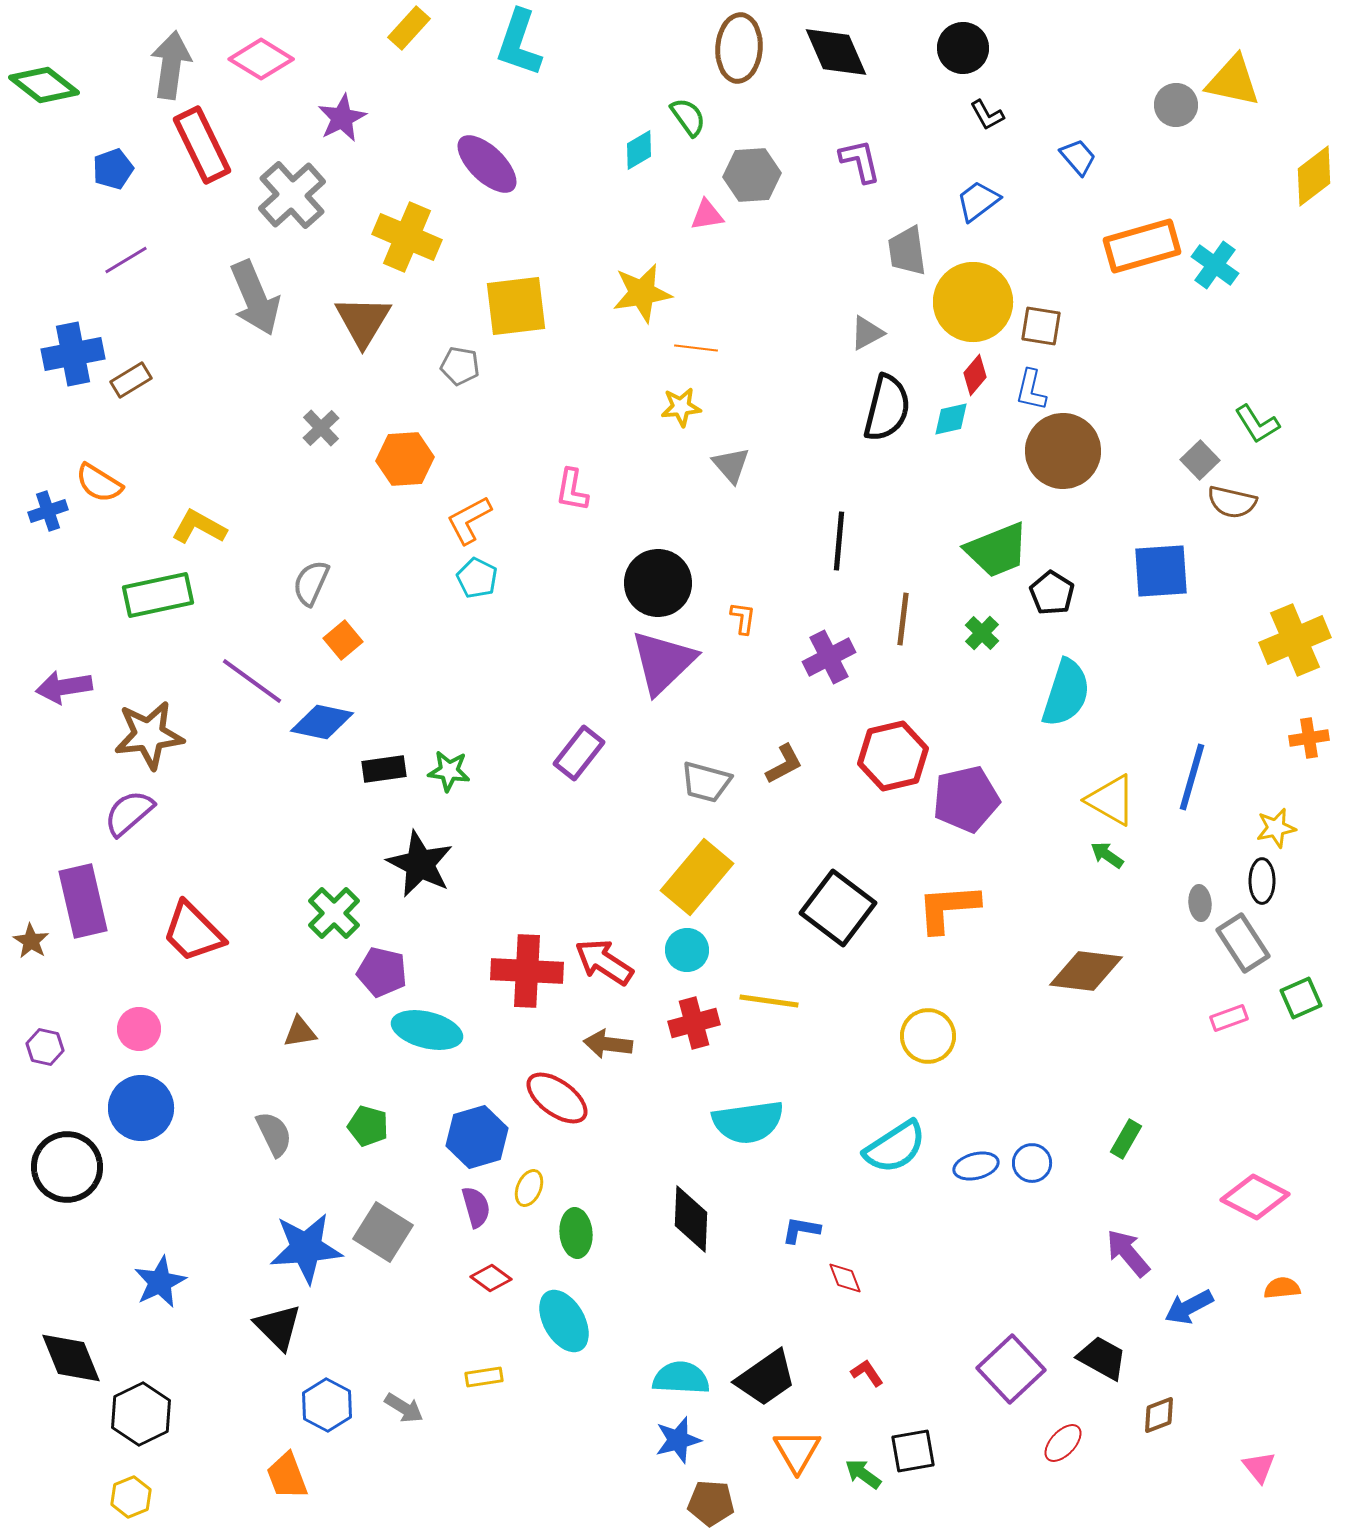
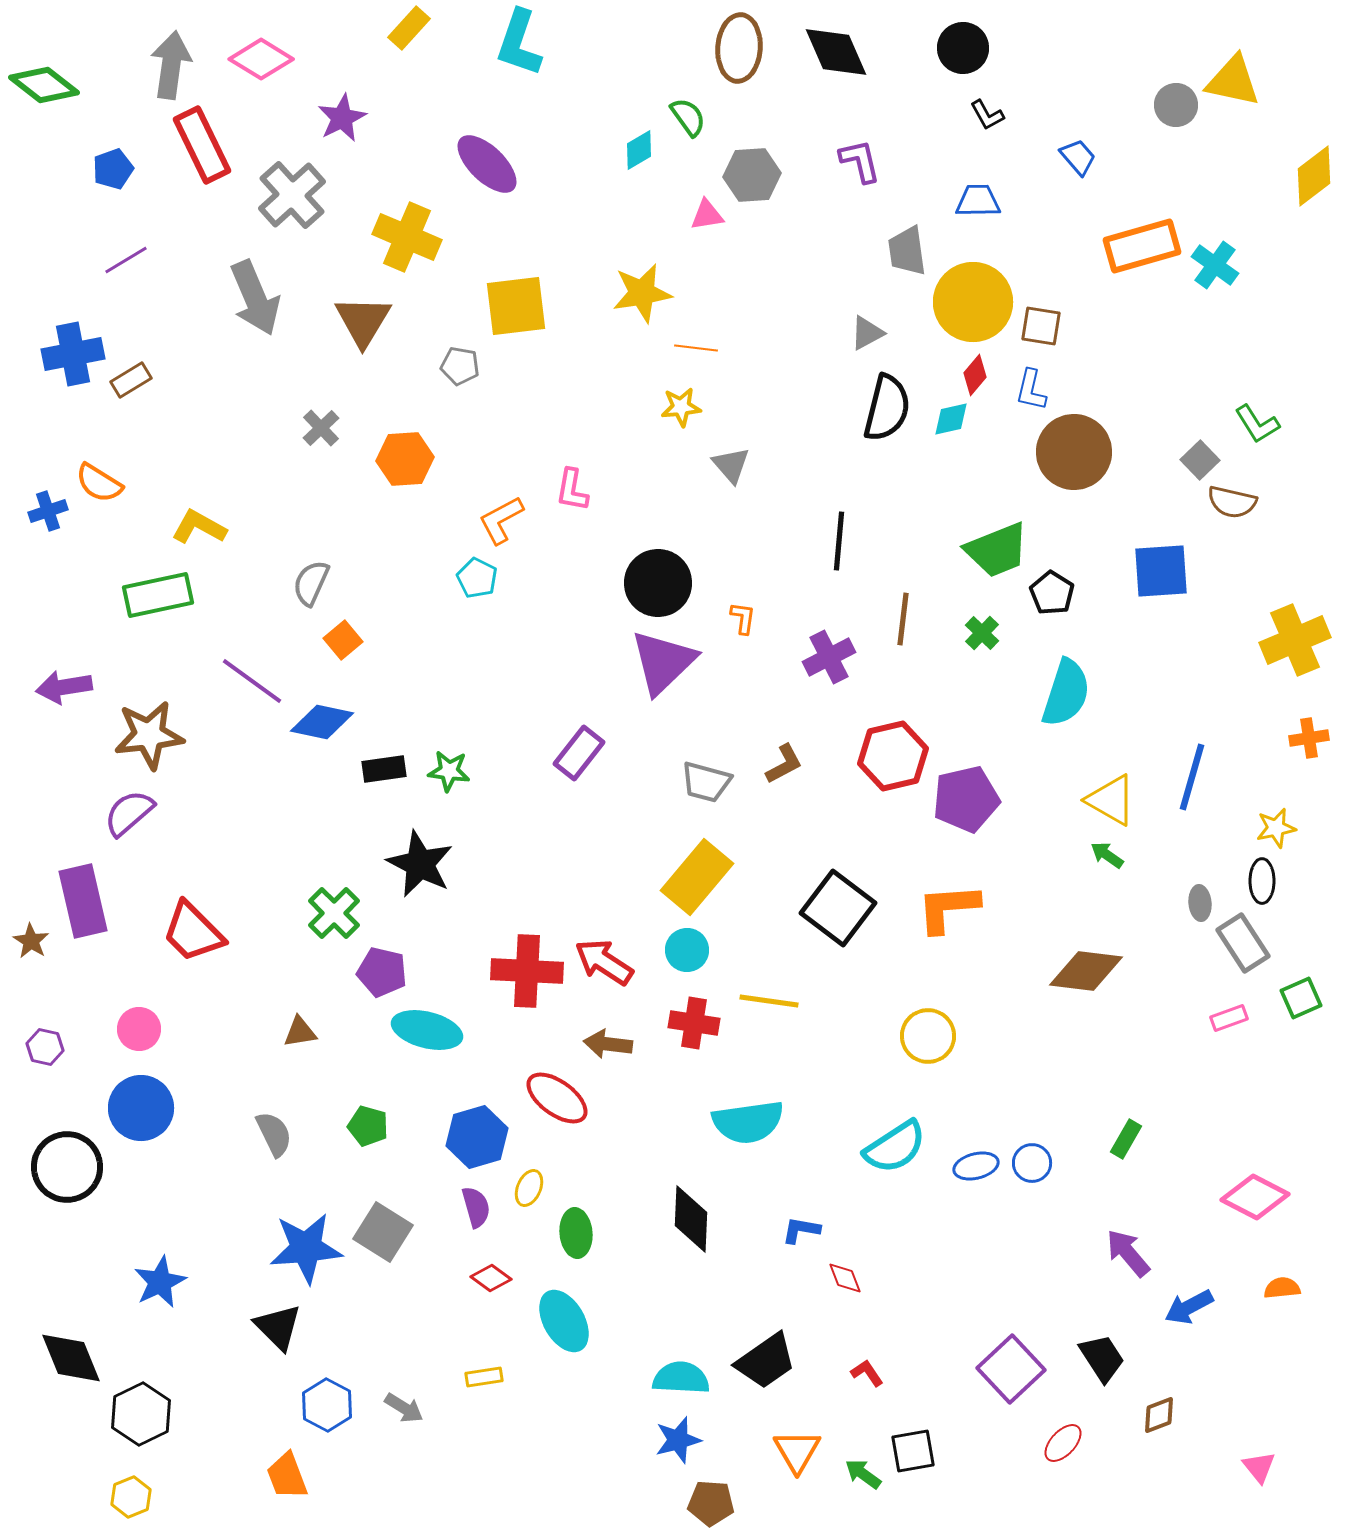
blue trapezoid at (978, 201): rotated 36 degrees clockwise
brown circle at (1063, 451): moved 11 px right, 1 px down
orange L-shape at (469, 520): moved 32 px right
red cross at (694, 1023): rotated 24 degrees clockwise
black trapezoid at (1102, 1358): rotated 28 degrees clockwise
black trapezoid at (766, 1378): moved 17 px up
